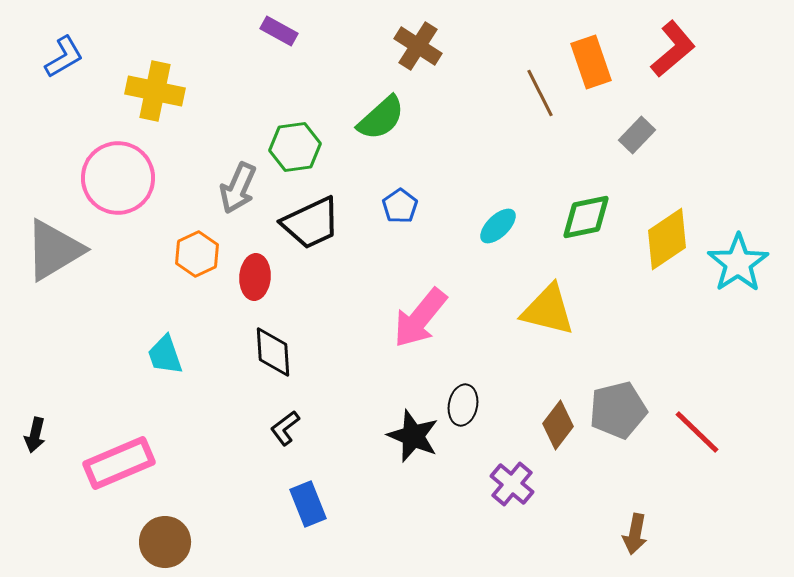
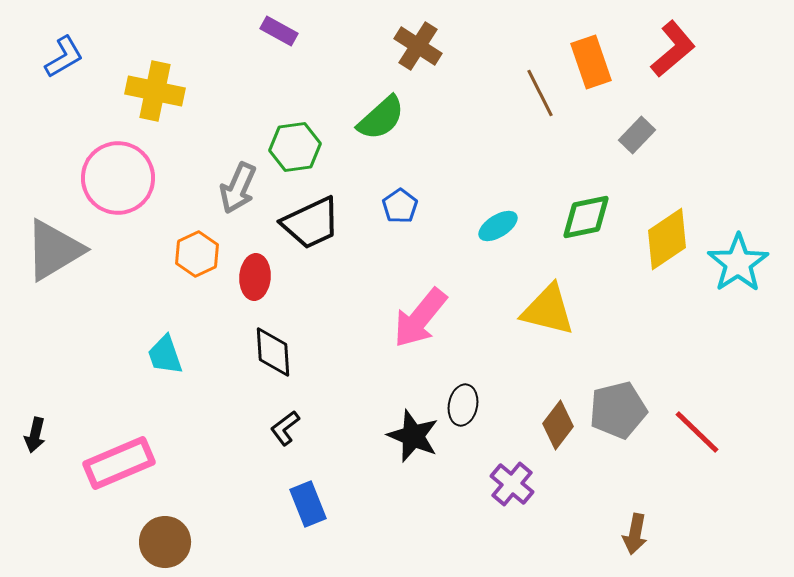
cyan ellipse: rotated 12 degrees clockwise
